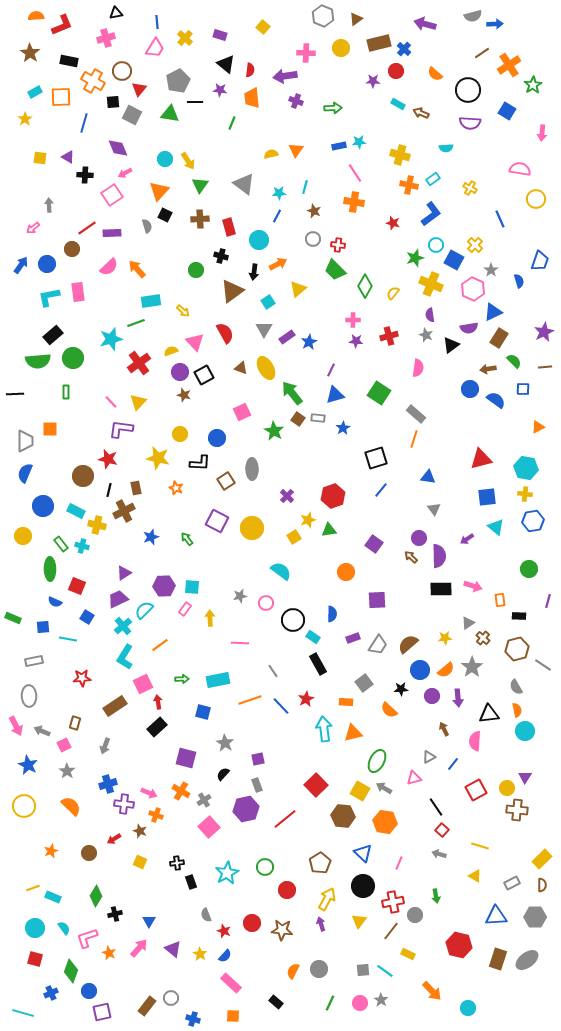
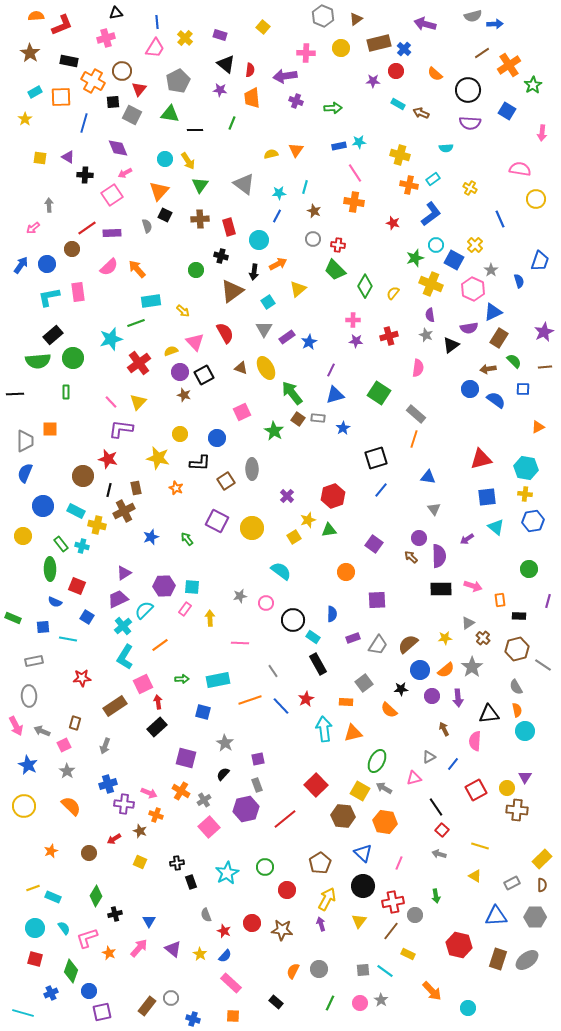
black line at (195, 102): moved 28 px down
